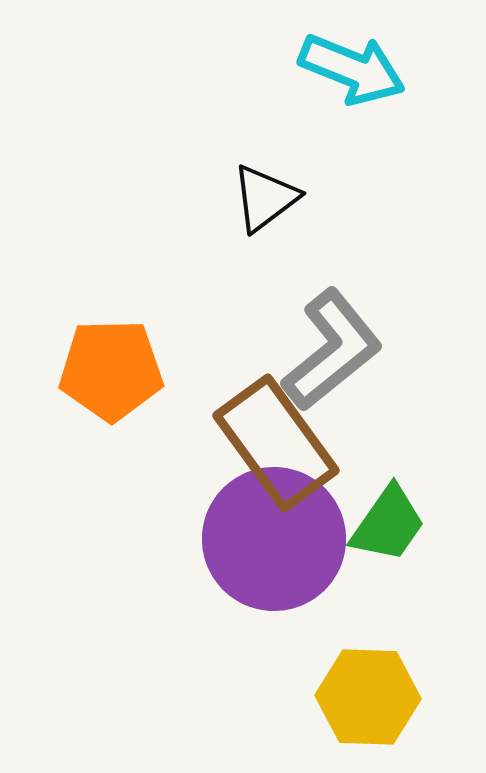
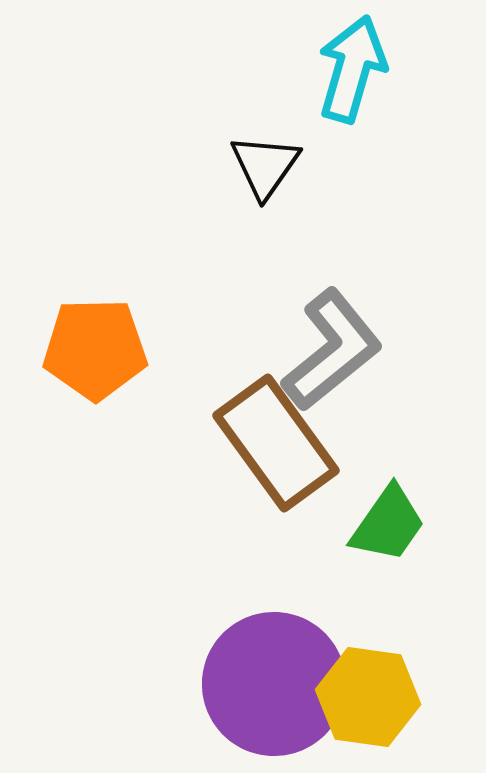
cyan arrow: rotated 96 degrees counterclockwise
black triangle: moved 32 px up; rotated 18 degrees counterclockwise
orange pentagon: moved 16 px left, 21 px up
purple circle: moved 145 px down
yellow hexagon: rotated 6 degrees clockwise
